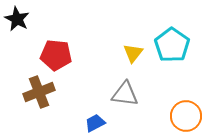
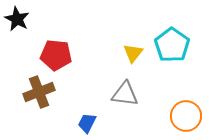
blue trapezoid: moved 8 px left; rotated 35 degrees counterclockwise
